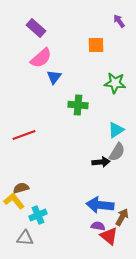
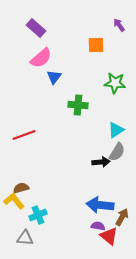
purple arrow: moved 4 px down
